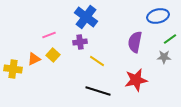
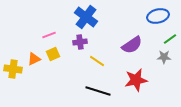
purple semicircle: moved 3 px left, 3 px down; rotated 135 degrees counterclockwise
yellow square: moved 1 px up; rotated 24 degrees clockwise
